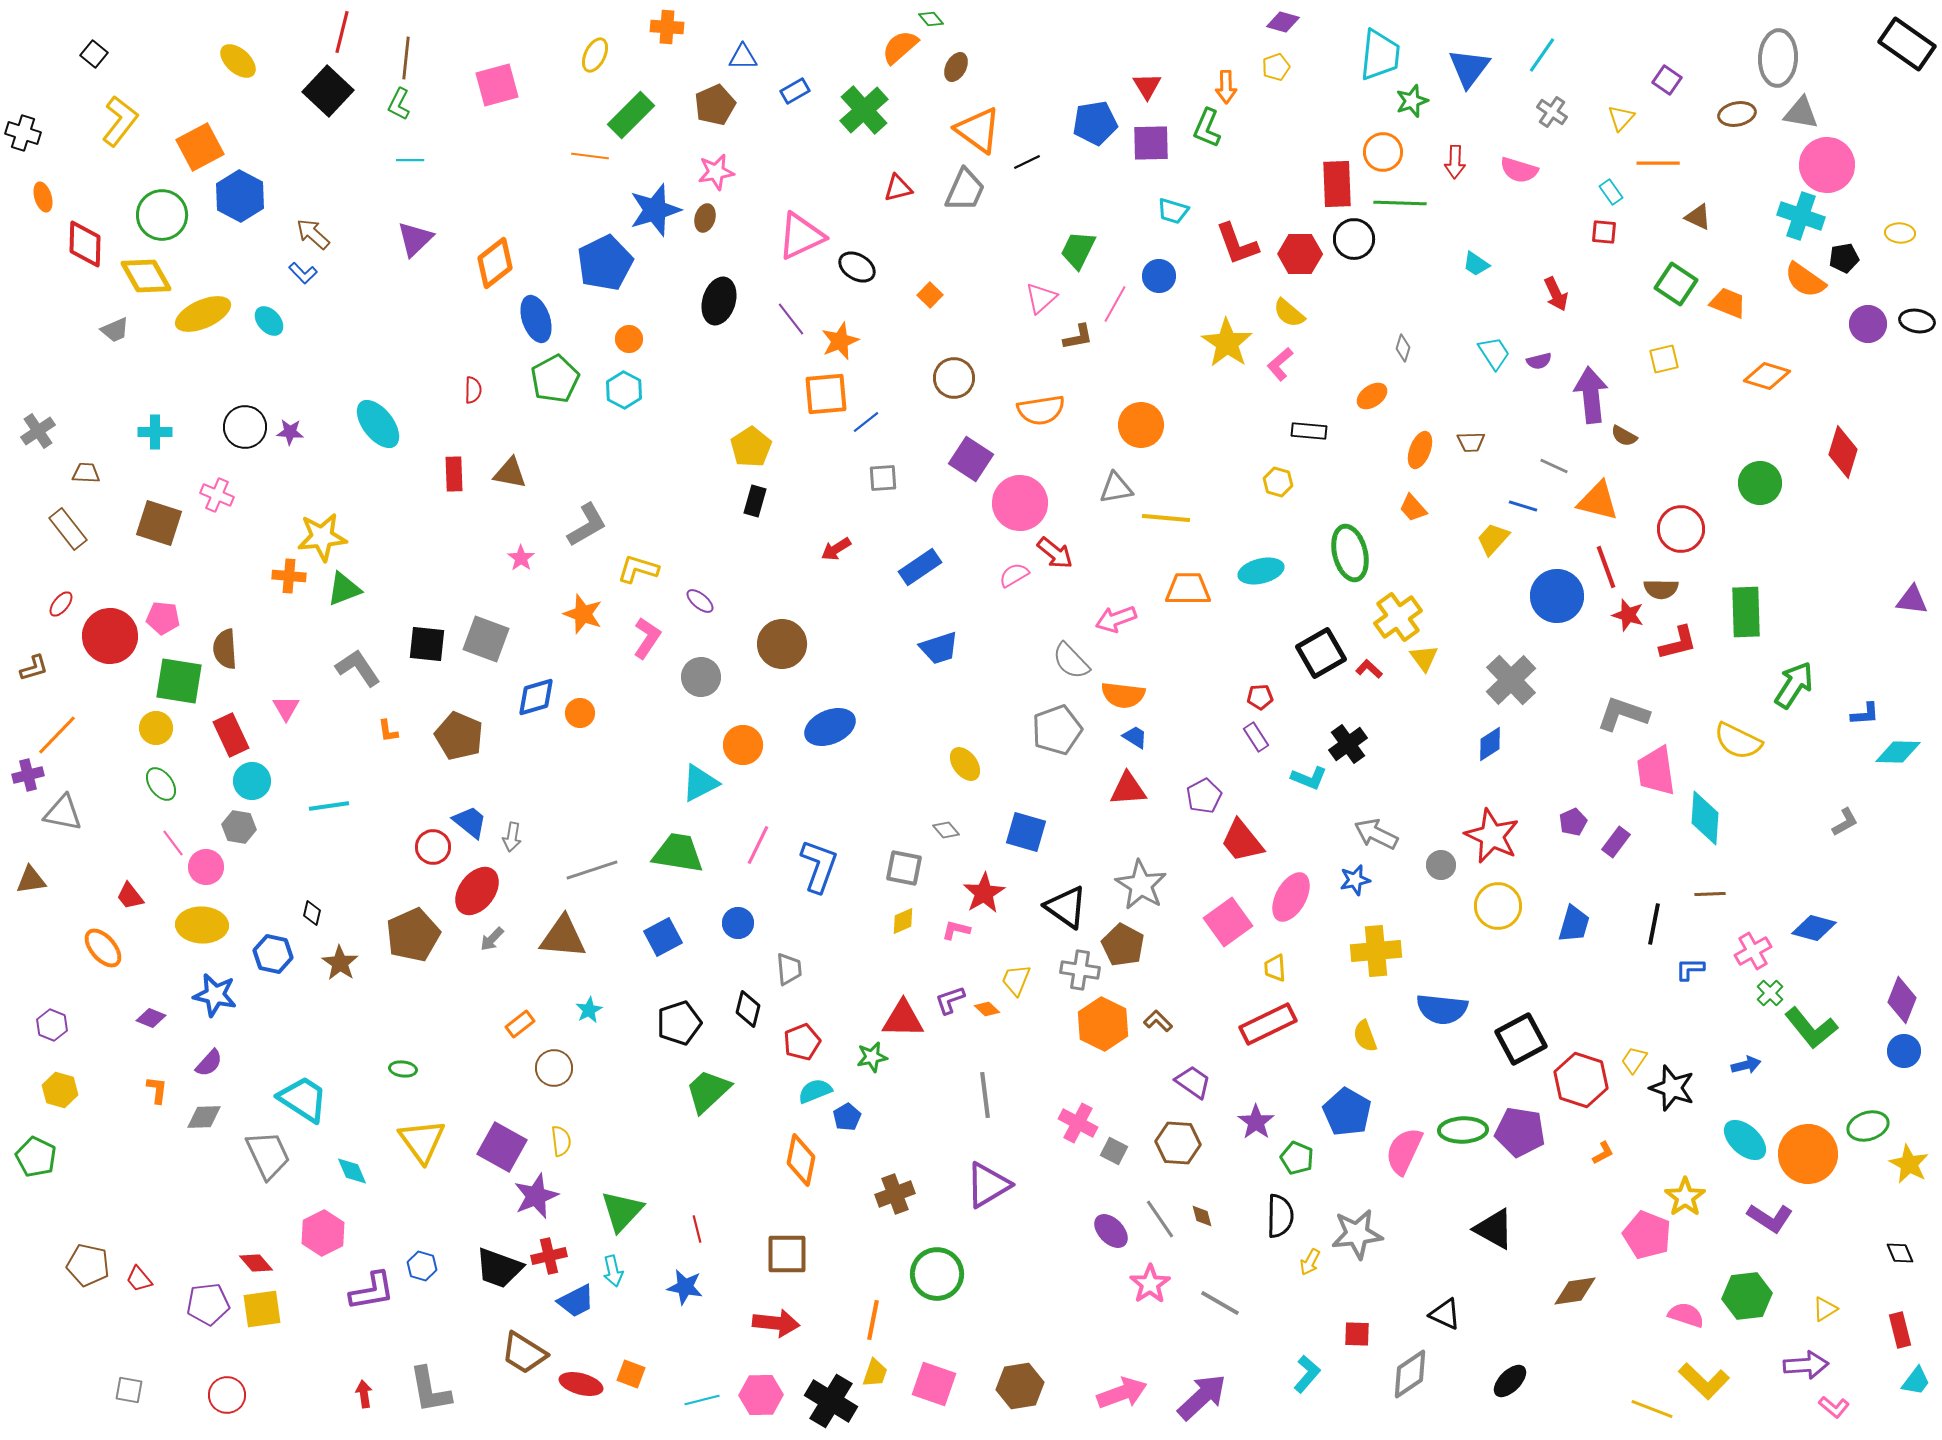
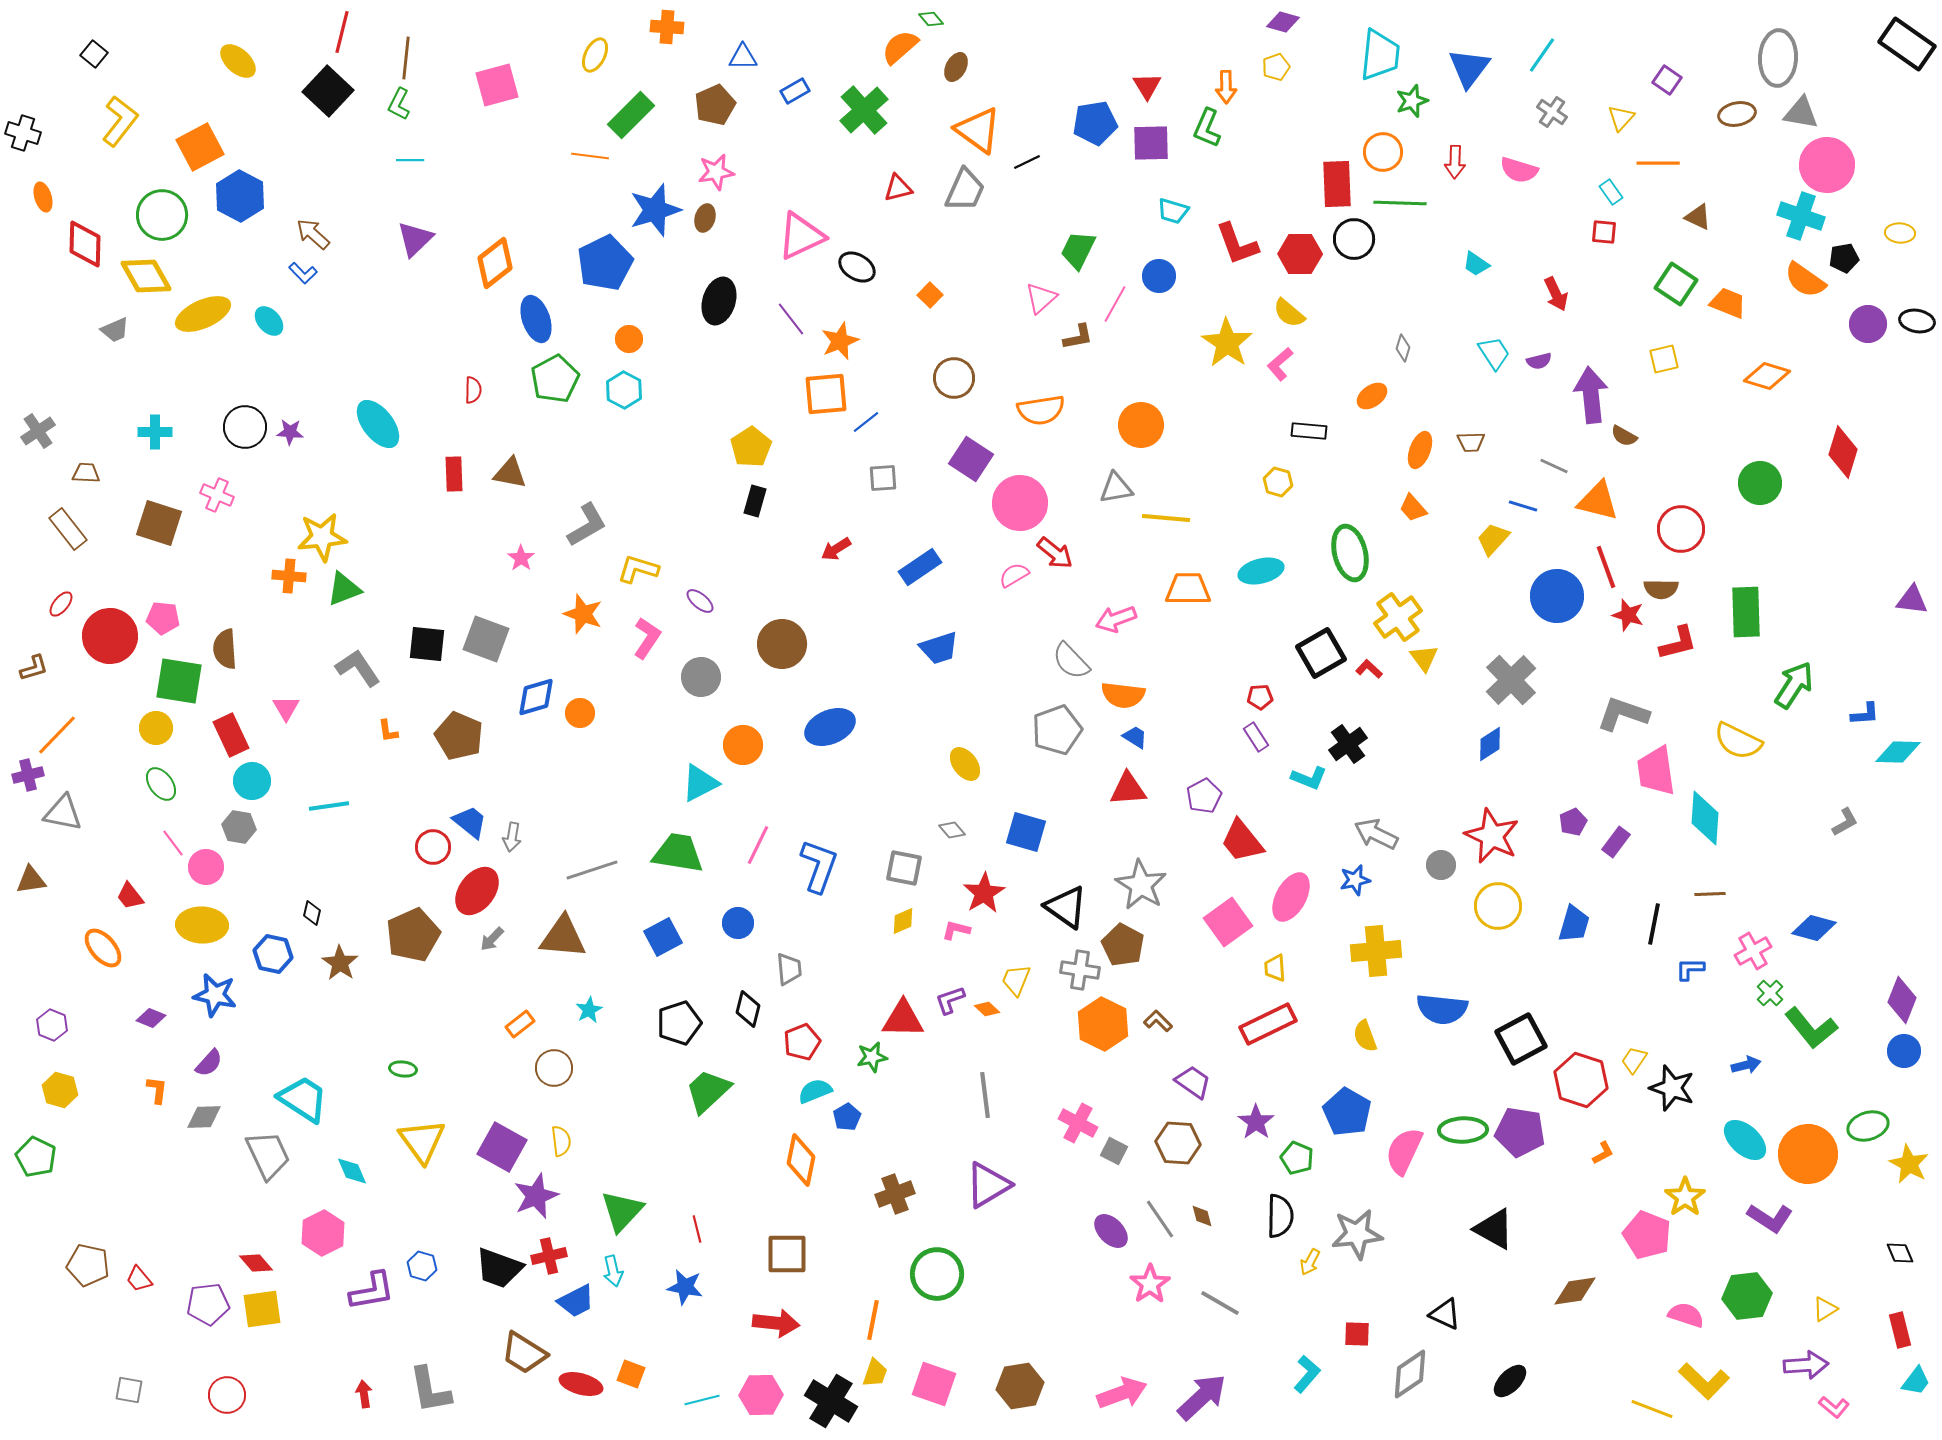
gray diamond at (946, 830): moved 6 px right
